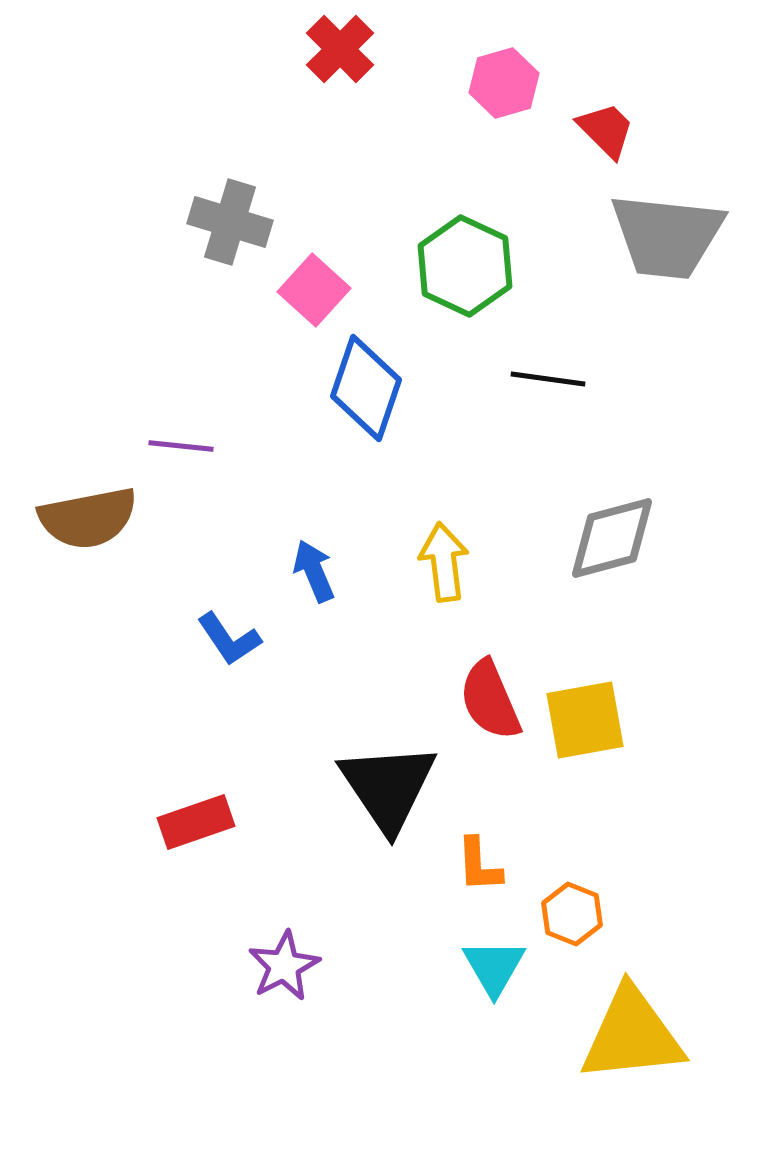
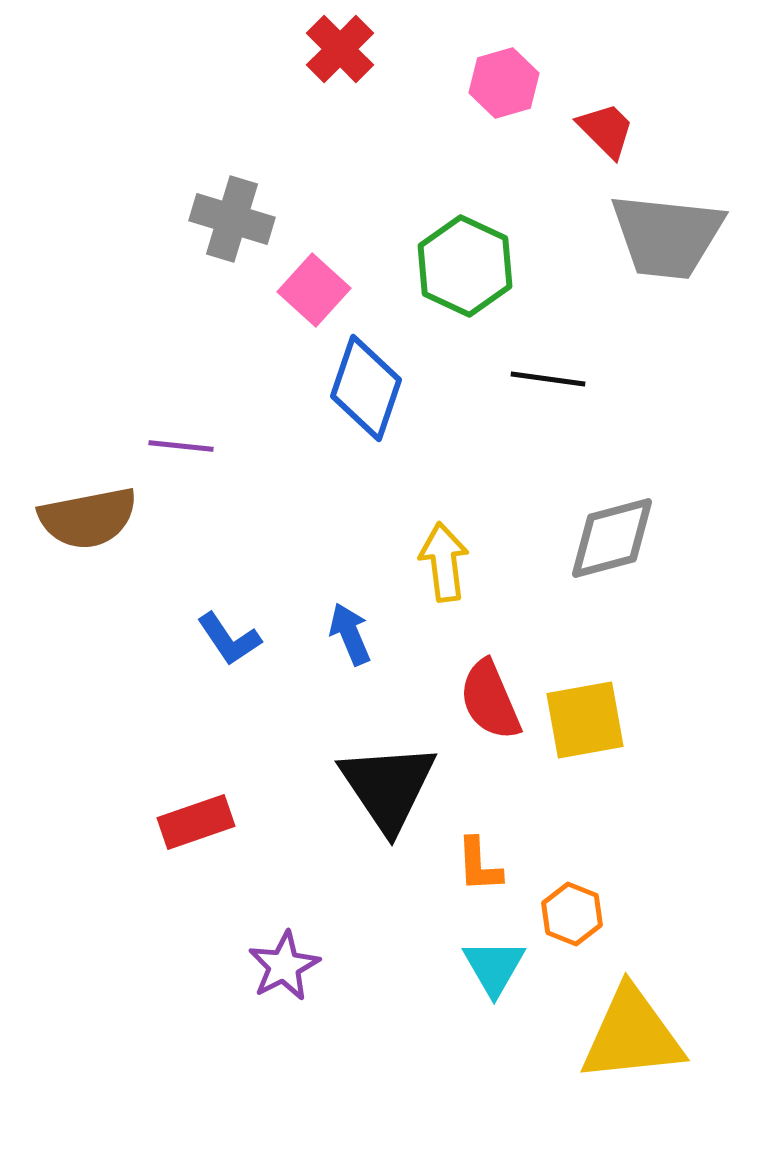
gray cross: moved 2 px right, 3 px up
blue arrow: moved 36 px right, 63 px down
